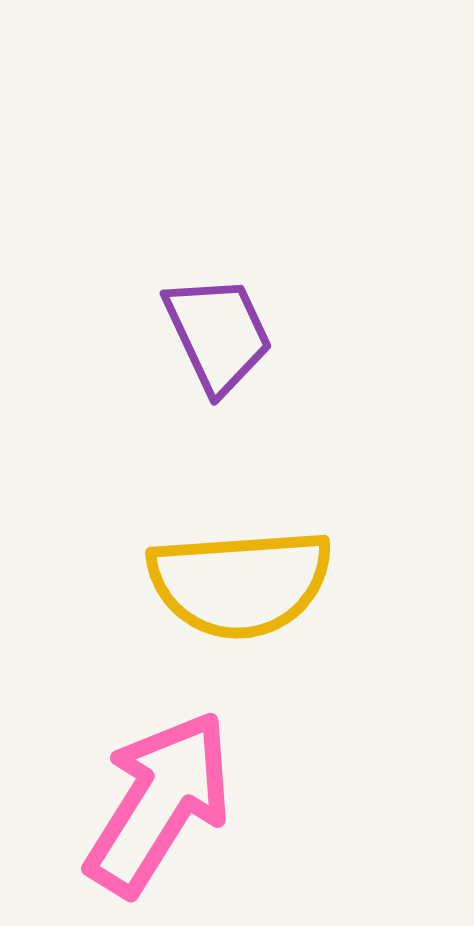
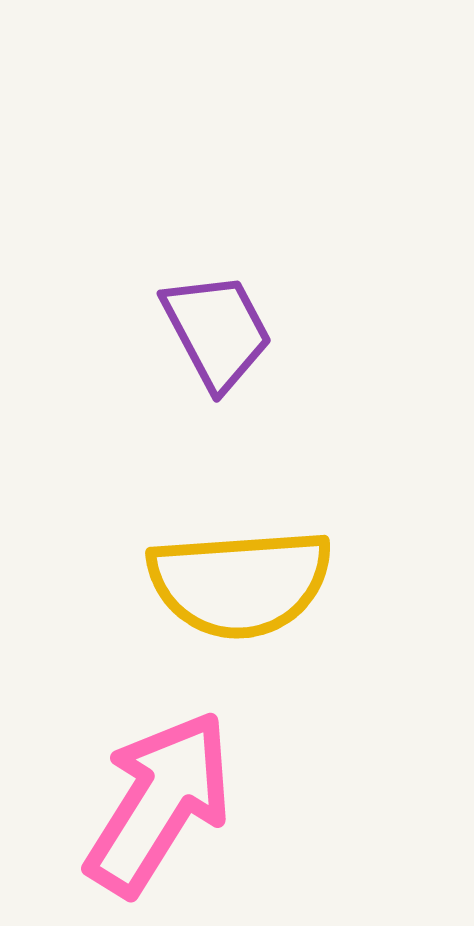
purple trapezoid: moved 1 px left, 3 px up; rotated 3 degrees counterclockwise
